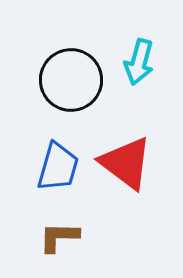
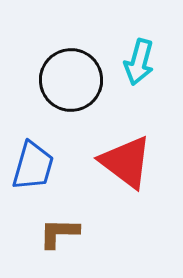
red triangle: moved 1 px up
blue trapezoid: moved 25 px left, 1 px up
brown L-shape: moved 4 px up
